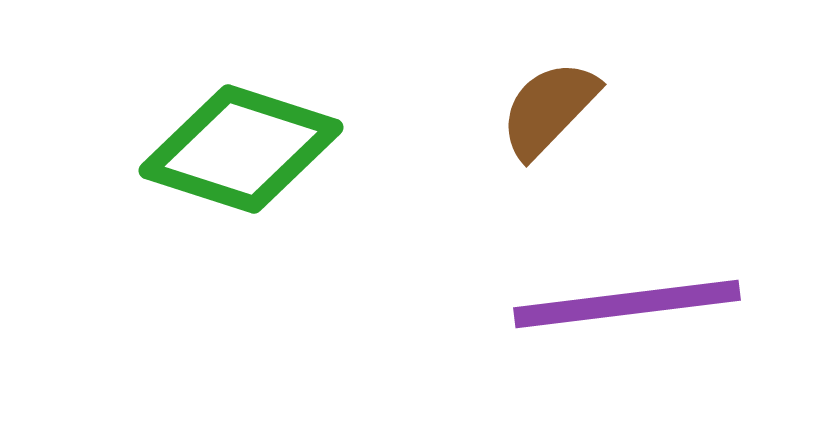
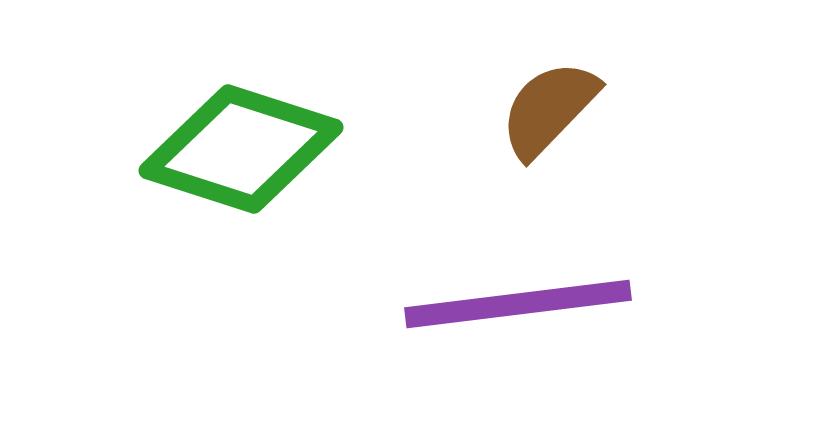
purple line: moved 109 px left
